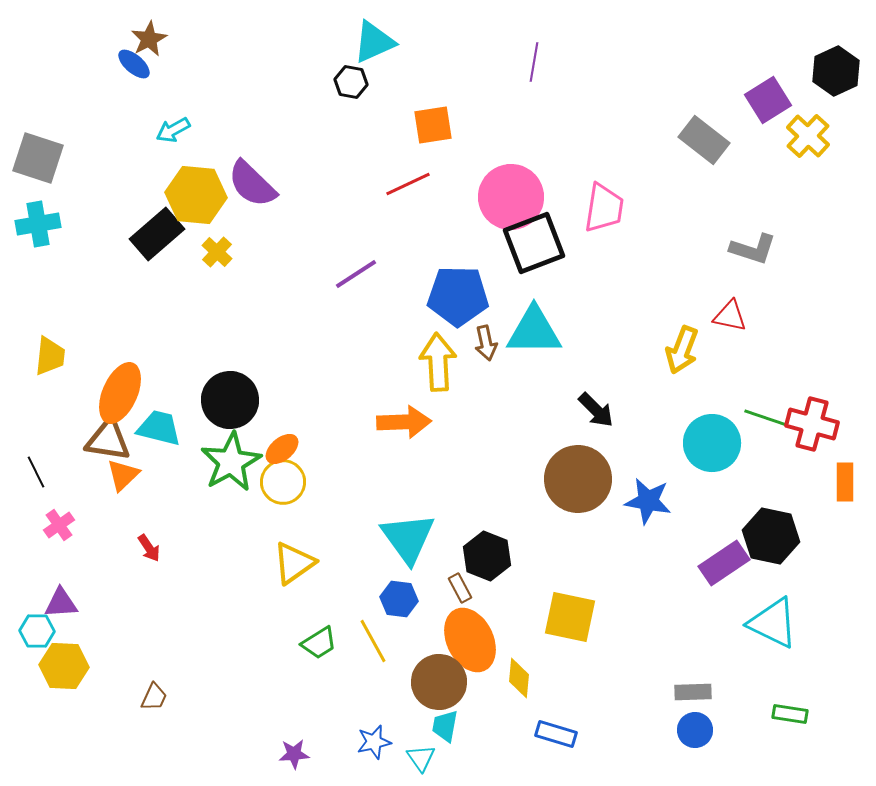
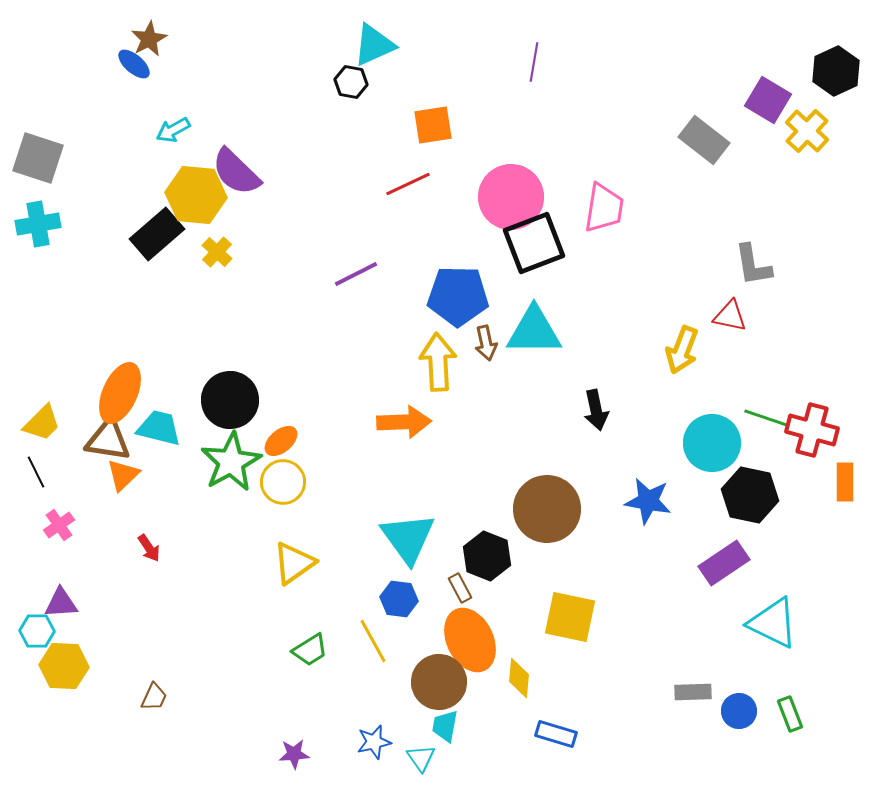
cyan triangle at (374, 42): moved 3 px down
purple square at (768, 100): rotated 27 degrees counterclockwise
yellow cross at (808, 136): moved 1 px left, 5 px up
purple semicircle at (252, 184): moved 16 px left, 12 px up
gray L-shape at (753, 249): moved 16 px down; rotated 63 degrees clockwise
purple line at (356, 274): rotated 6 degrees clockwise
yellow trapezoid at (50, 356): moved 8 px left, 67 px down; rotated 39 degrees clockwise
black arrow at (596, 410): rotated 33 degrees clockwise
red cross at (812, 424): moved 6 px down
orange ellipse at (282, 449): moved 1 px left, 8 px up
brown circle at (578, 479): moved 31 px left, 30 px down
black hexagon at (771, 536): moved 21 px left, 41 px up
green trapezoid at (319, 643): moved 9 px left, 7 px down
green rectangle at (790, 714): rotated 60 degrees clockwise
blue circle at (695, 730): moved 44 px right, 19 px up
